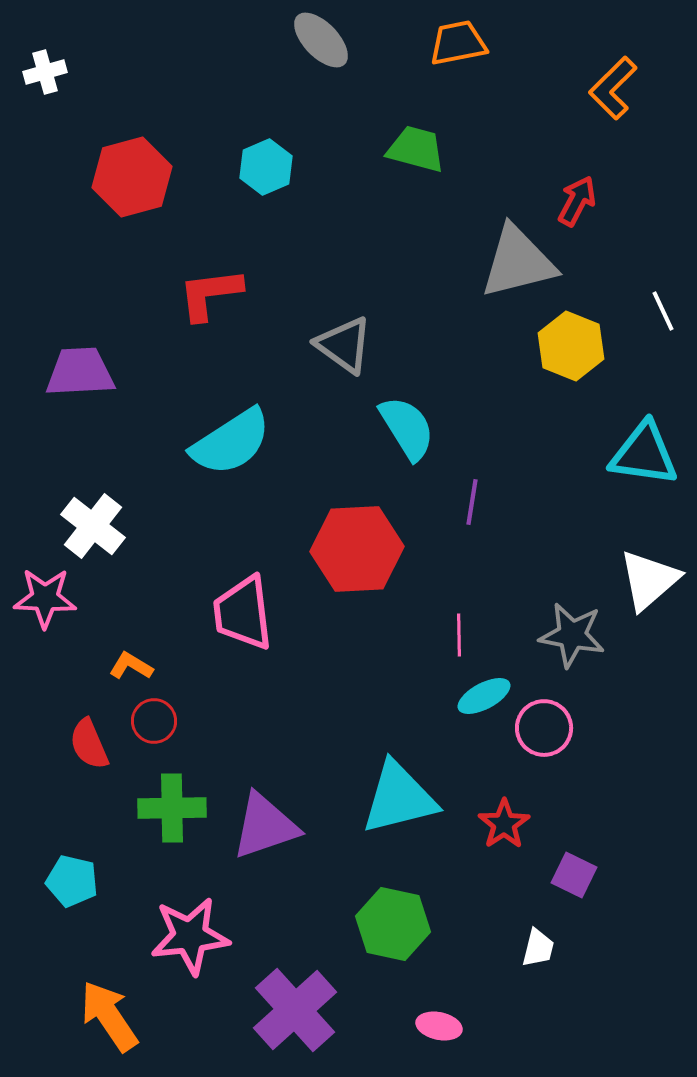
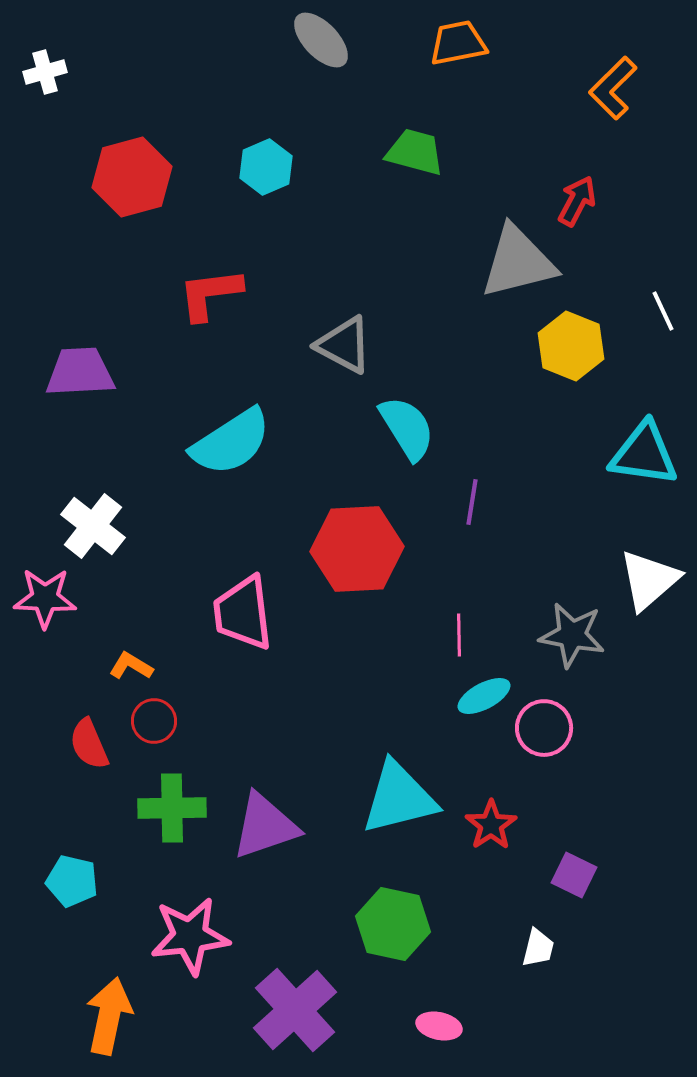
green trapezoid at (416, 149): moved 1 px left, 3 px down
gray triangle at (344, 345): rotated 8 degrees counterclockwise
red star at (504, 824): moved 13 px left, 1 px down
orange arrow at (109, 1016): rotated 46 degrees clockwise
